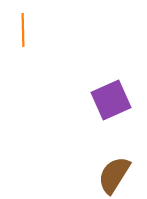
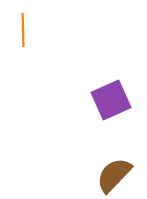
brown semicircle: rotated 12 degrees clockwise
